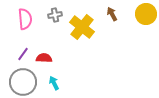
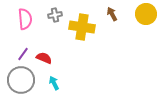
yellow cross: rotated 30 degrees counterclockwise
red semicircle: rotated 21 degrees clockwise
gray circle: moved 2 px left, 2 px up
